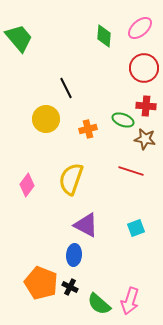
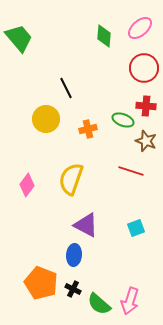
brown star: moved 1 px right, 2 px down; rotated 10 degrees clockwise
black cross: moved 3 px right, 2 px down
